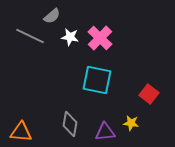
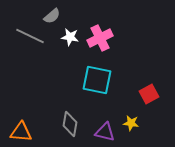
pink cross: rotated 20 degrees clockwise
red square: rotated 24 degrees clockwise
purple triangle: rotated 20 degrees clockwise
